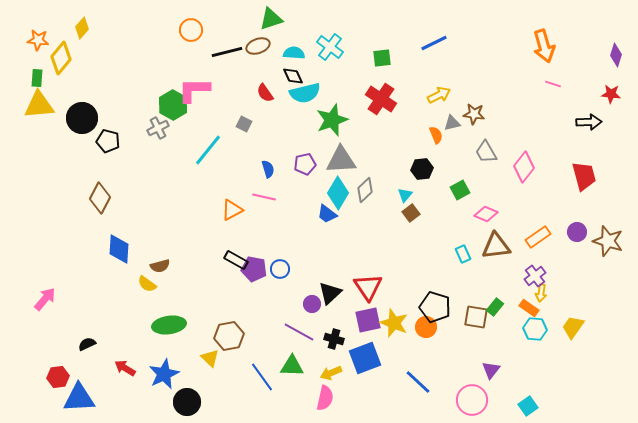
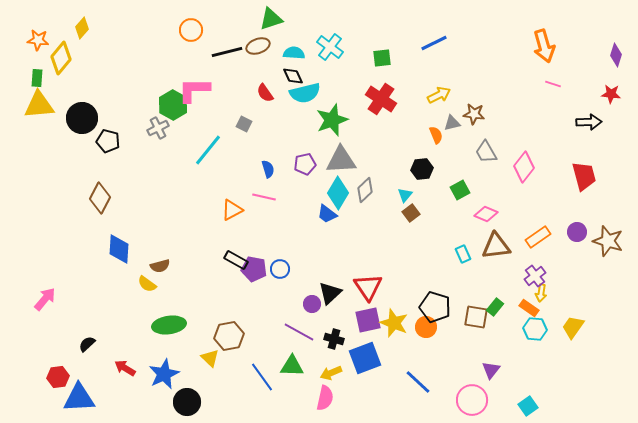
black semicircle at (87, 344): rotated 18 degrees counterclockwise
